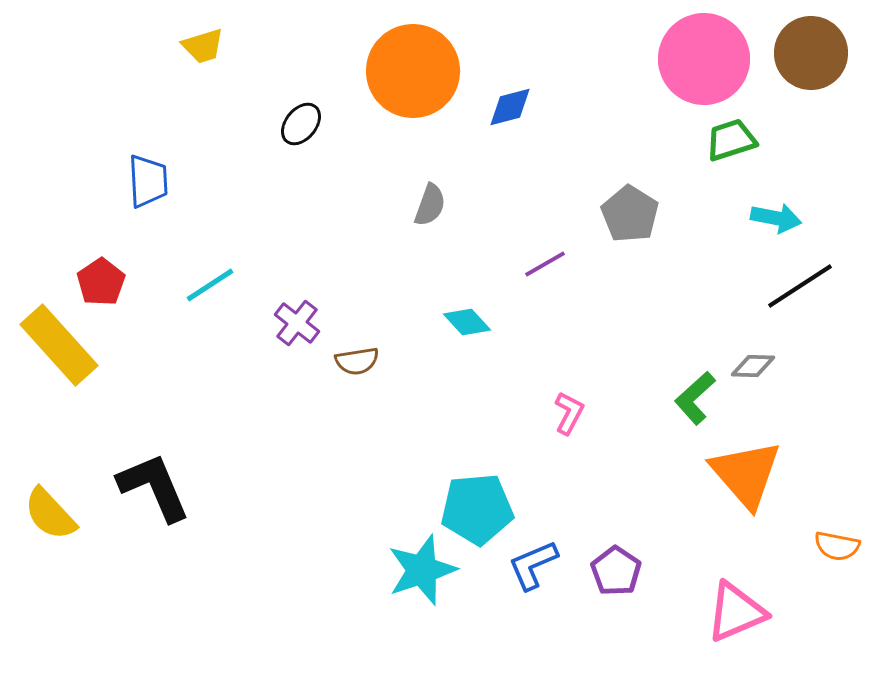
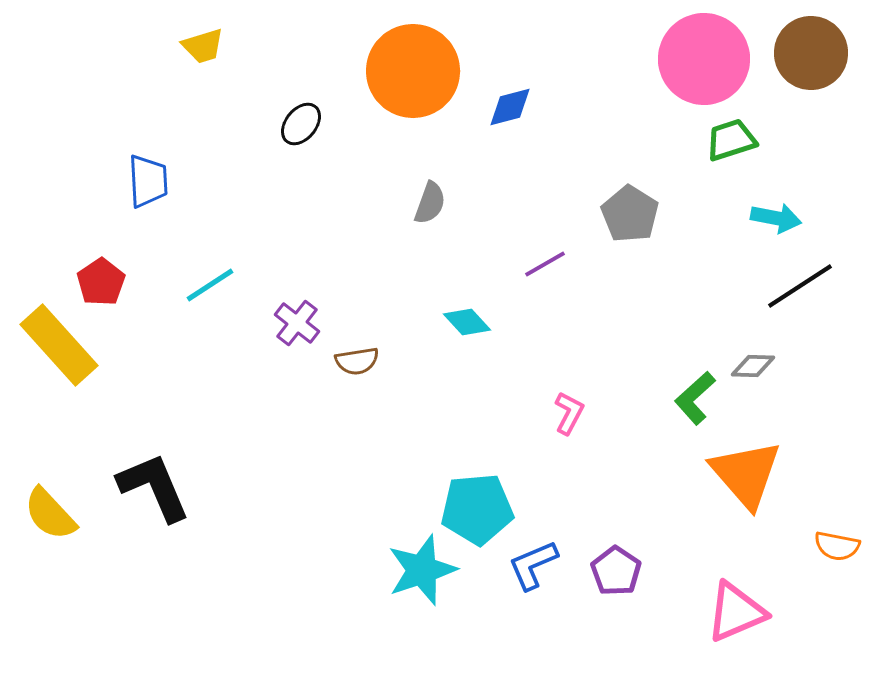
gray semicircle: moved 2 px up
